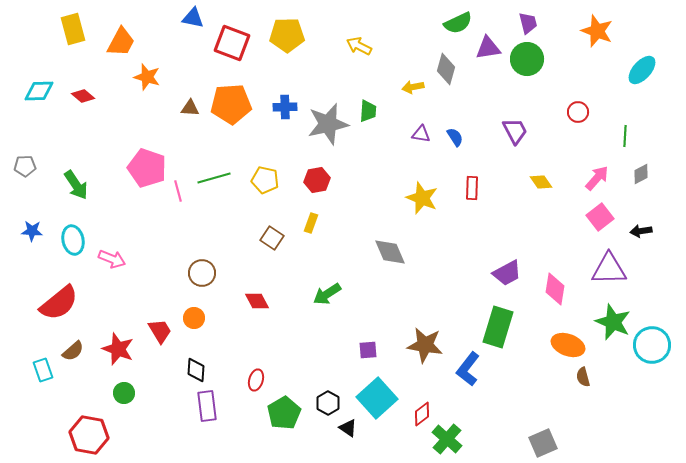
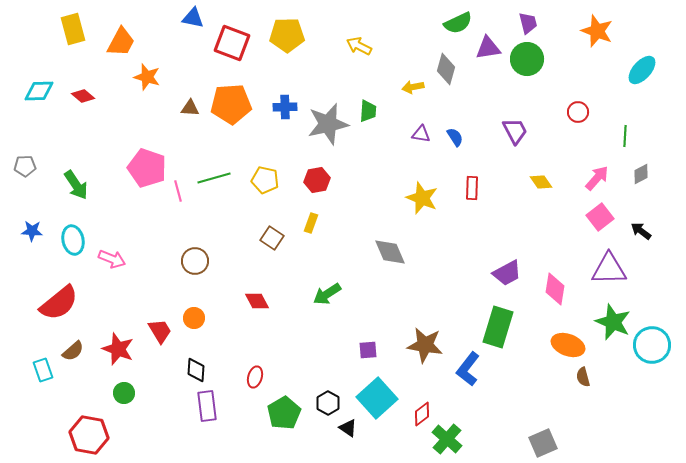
black arrow at (641, 231): rotated 45 degrees clockwise
brown circle at (202, 273): moved 7 px left, 12 px up
red ellipse at (256, 380): moved 1 px left, 3 px up
